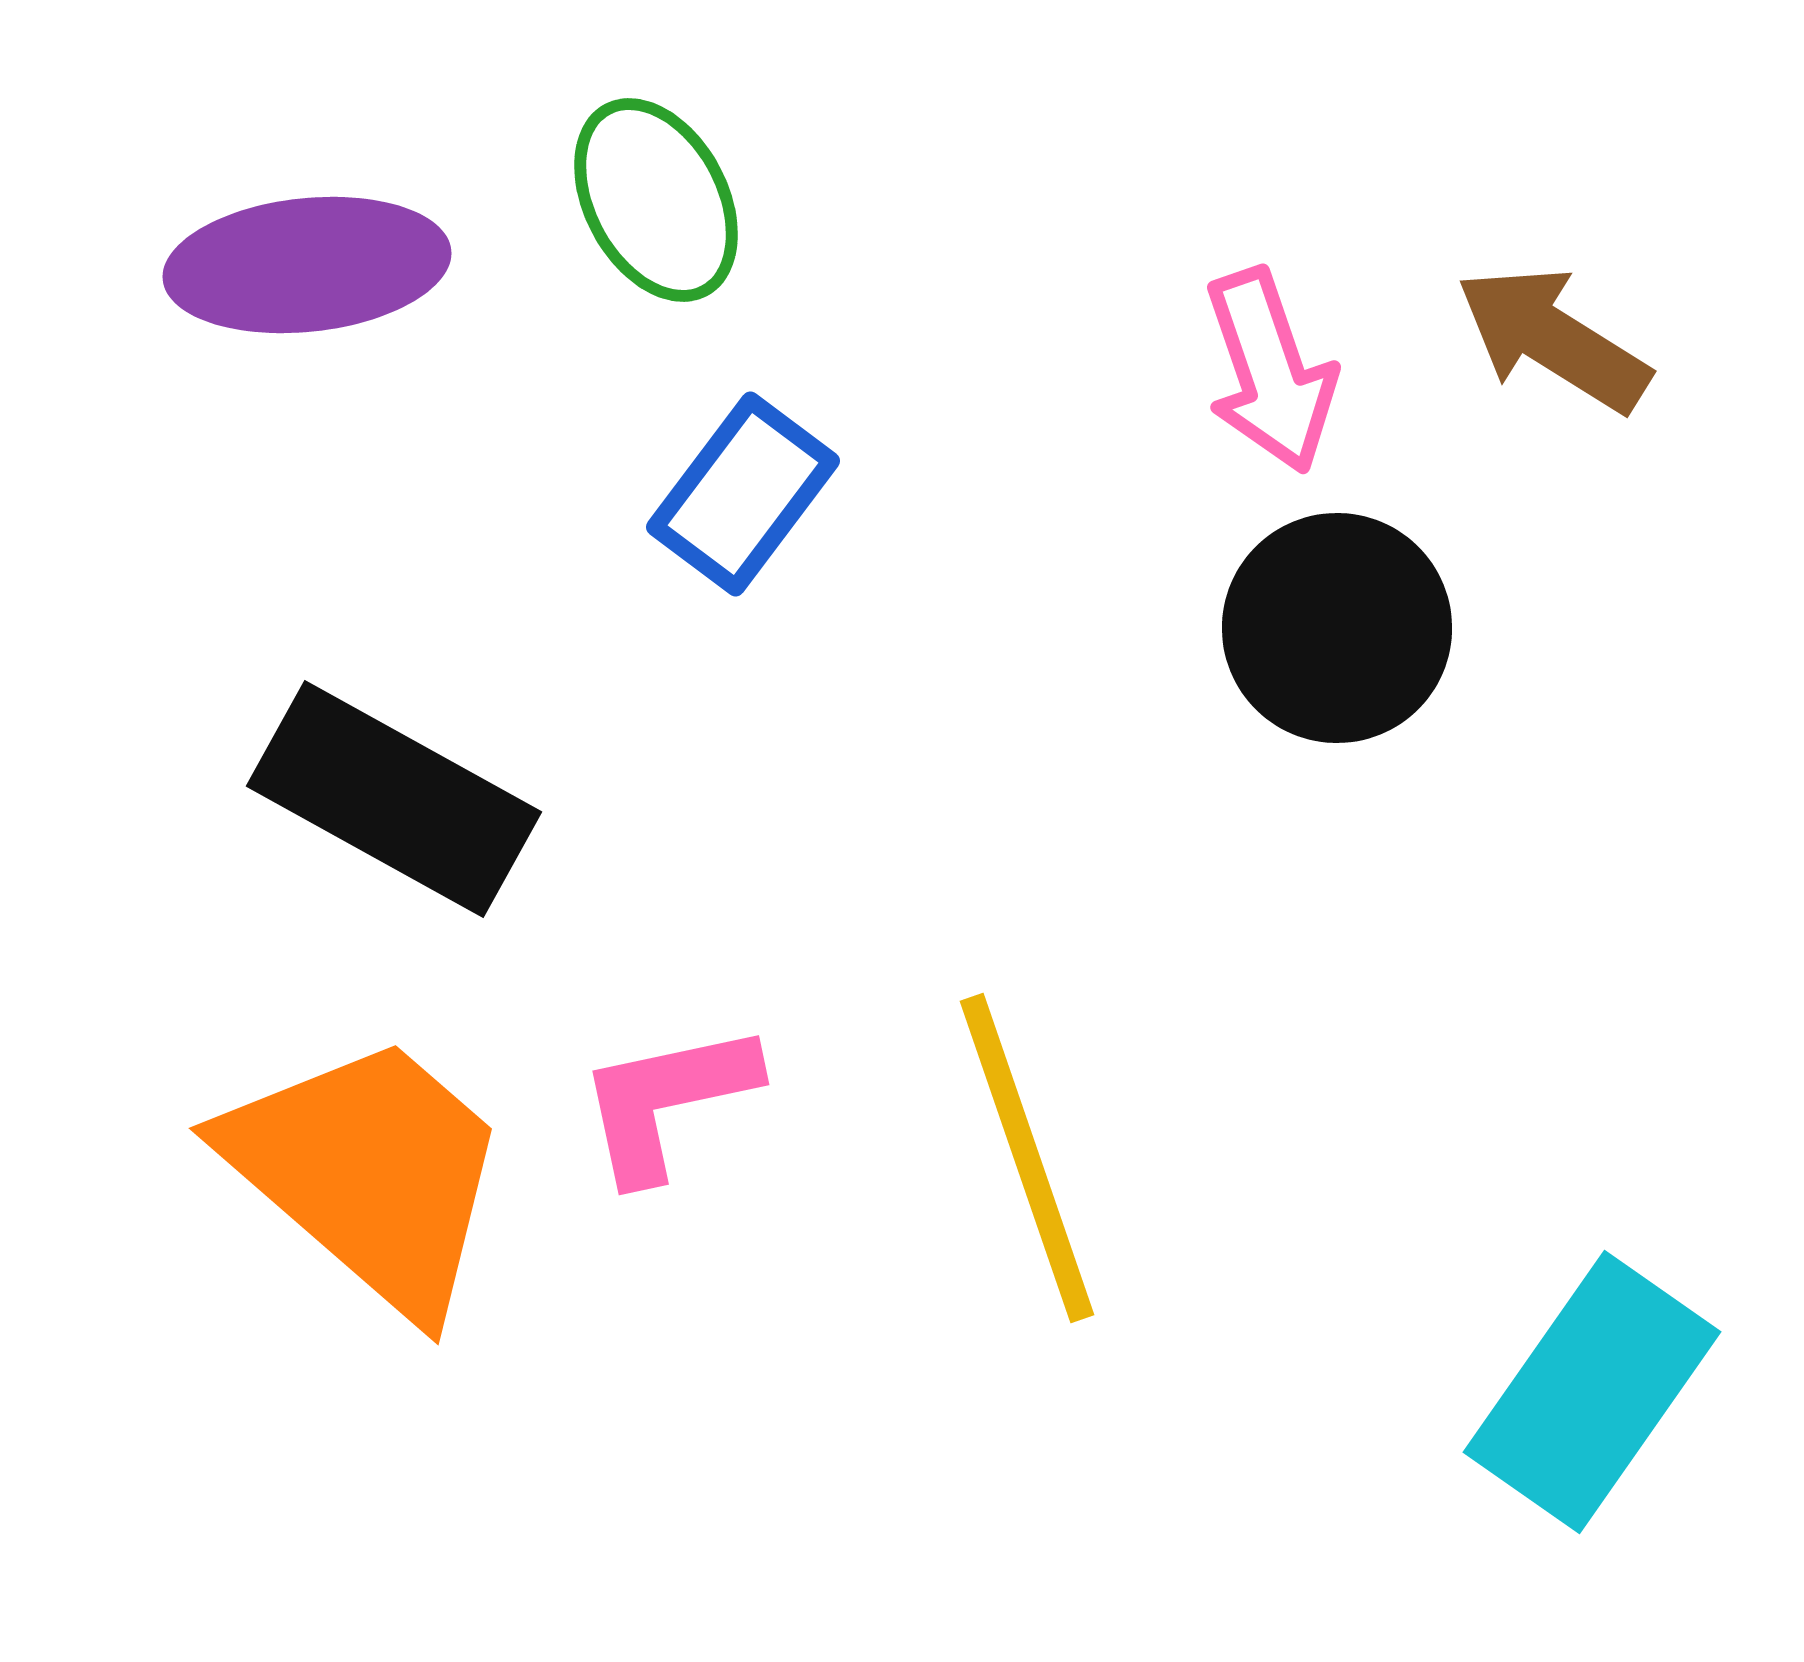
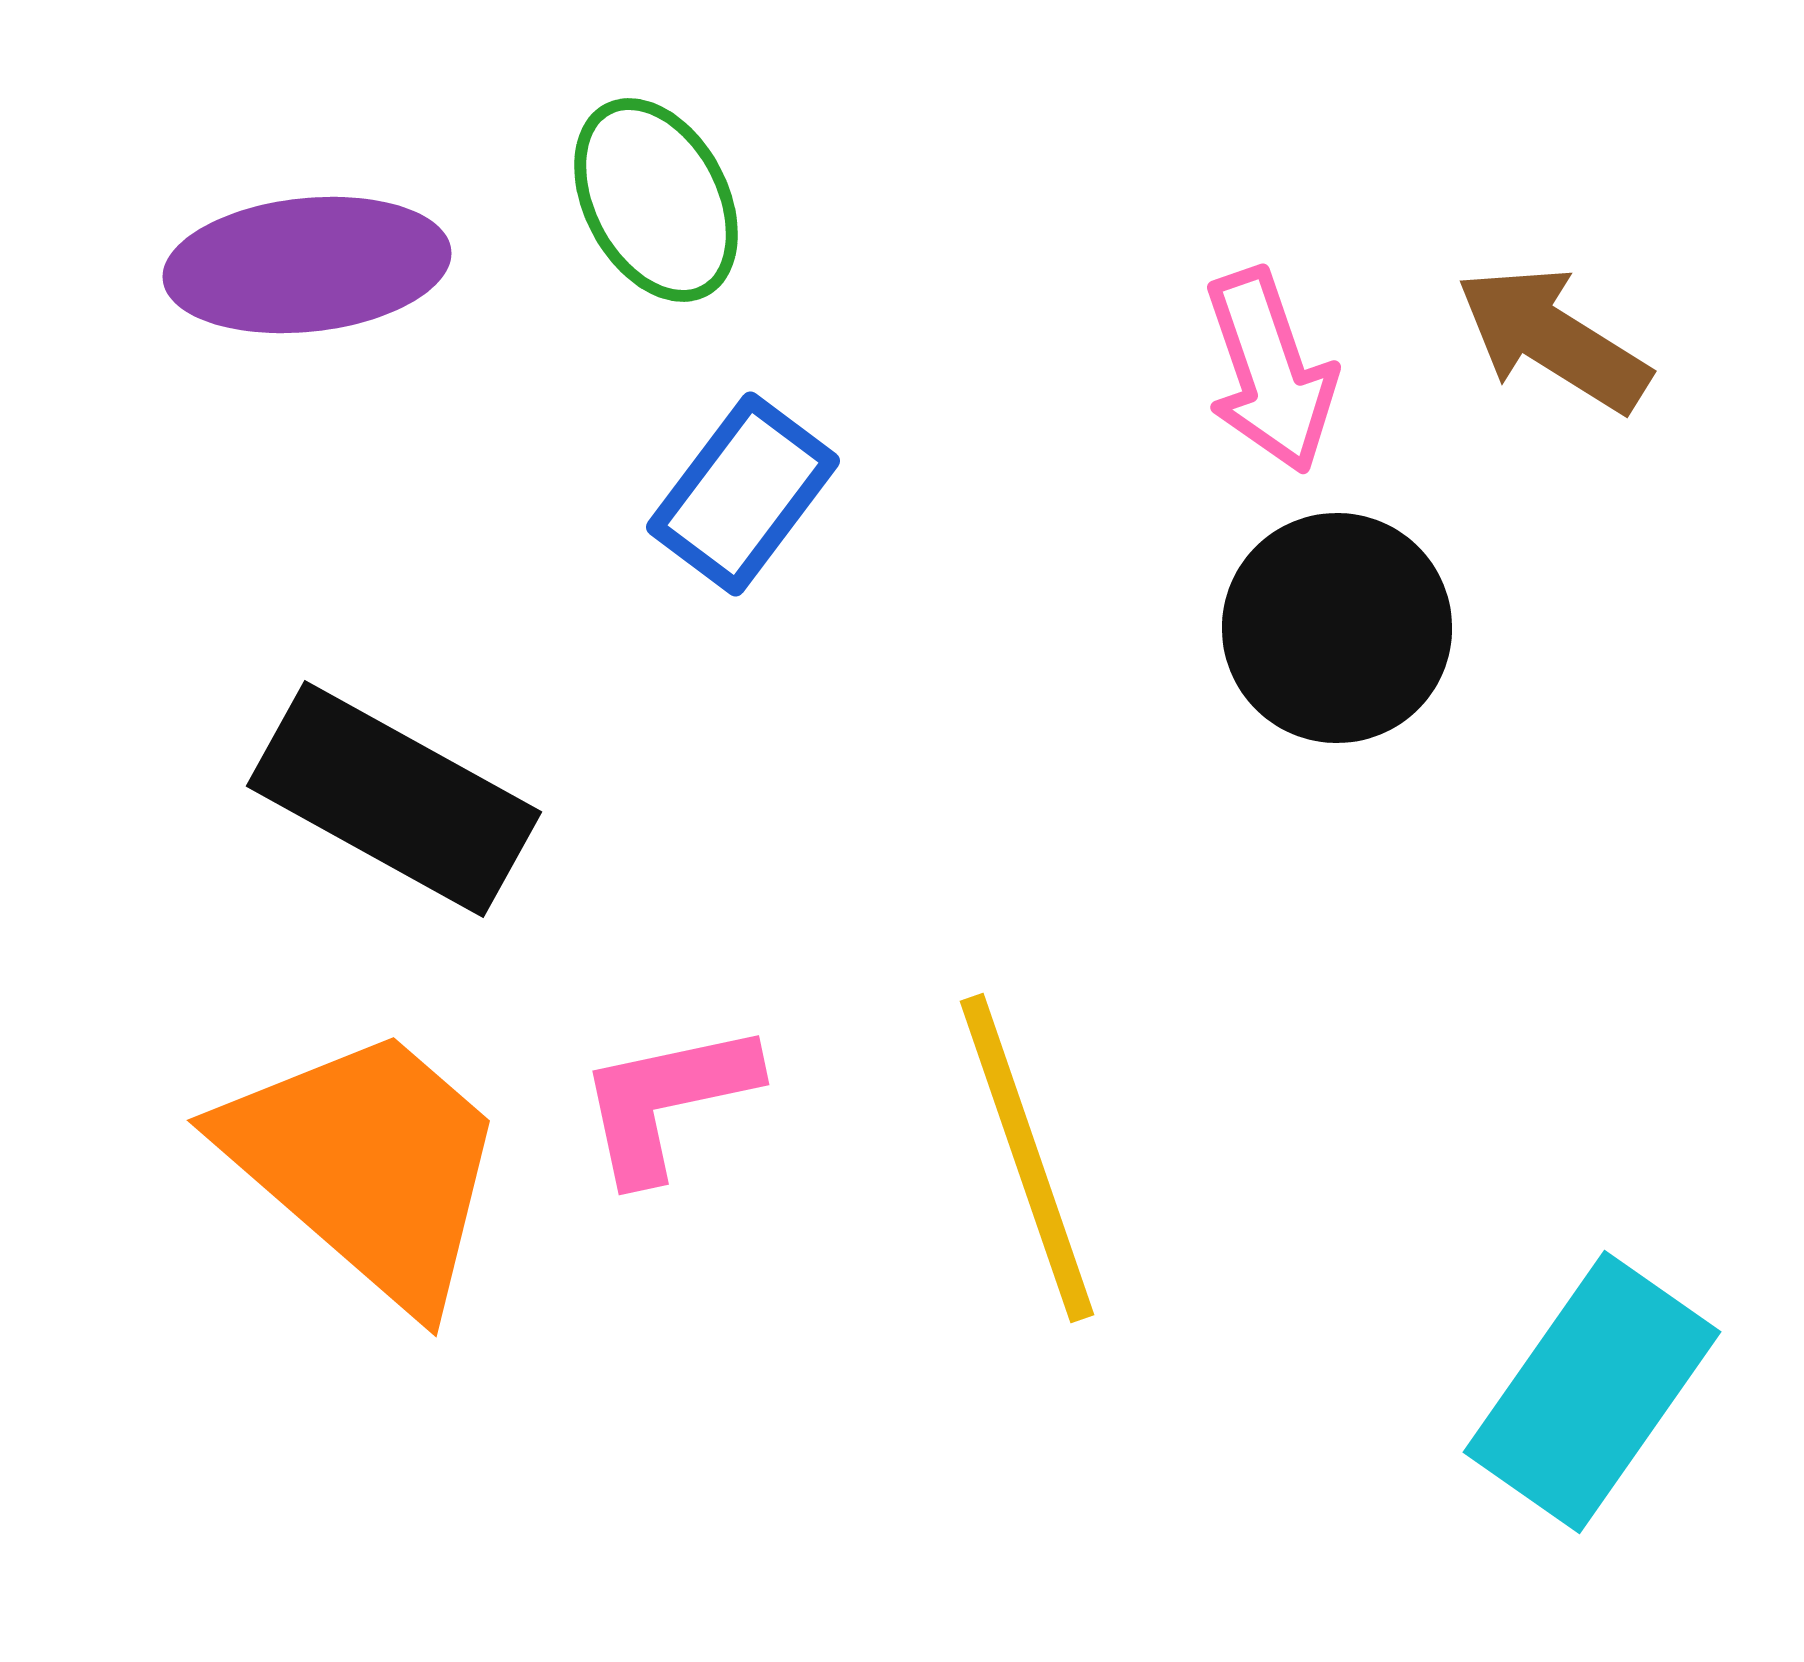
orange trapezoid: moved 2 px left, 8 px up
